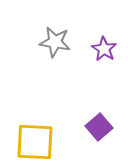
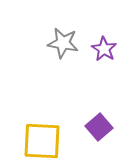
gray star: moved 8 px right, 1 px down
yellow square: moved 7 px right, 1 px up
